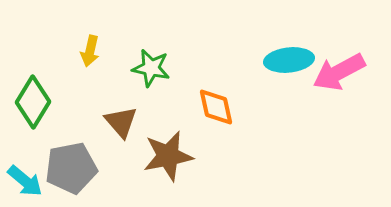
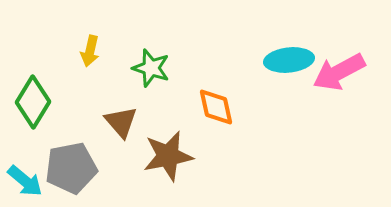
green star: rotated 6 degrees clockwise
